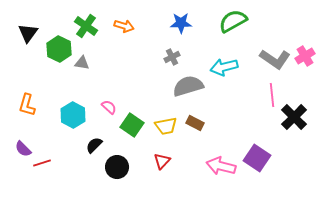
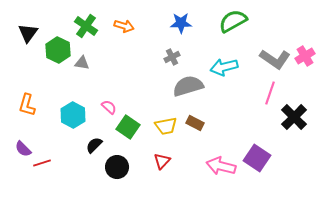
green hexagon: moved 1 px left, 1 px down
pink line: moved 2 px left, 2 px up; rotated 25 degrees clockwise
green square: moved 4 px left, 2 px down
